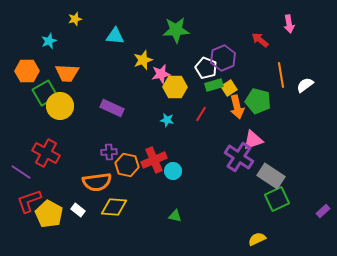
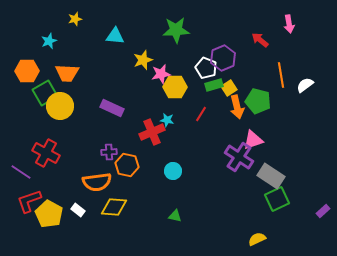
red cross at (154, 160): moved 2 px left, 28 px up
